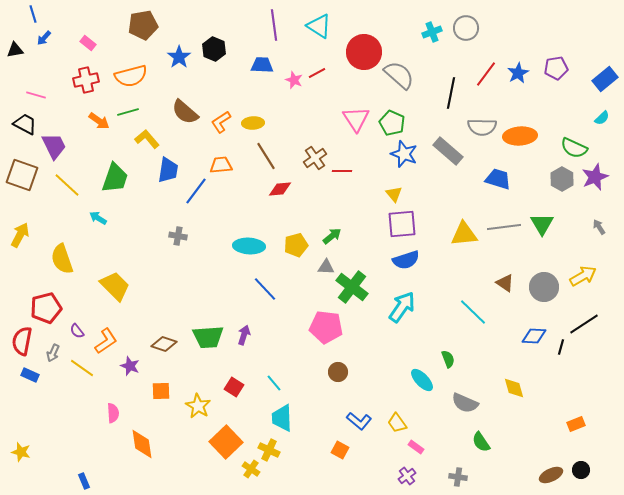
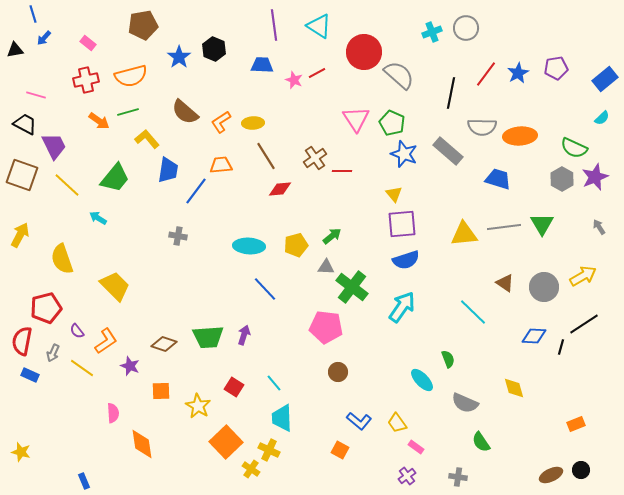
green trapezoid at (115, 178): rotated 20 degrees clockwise
